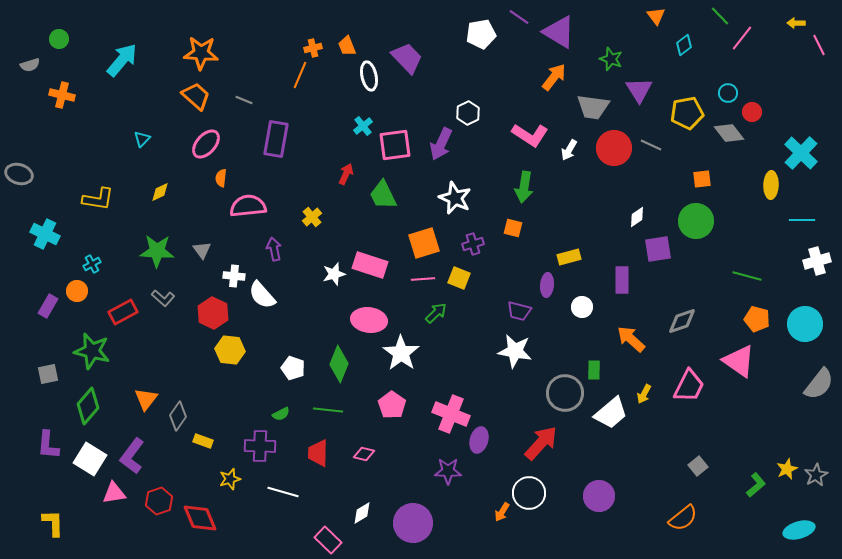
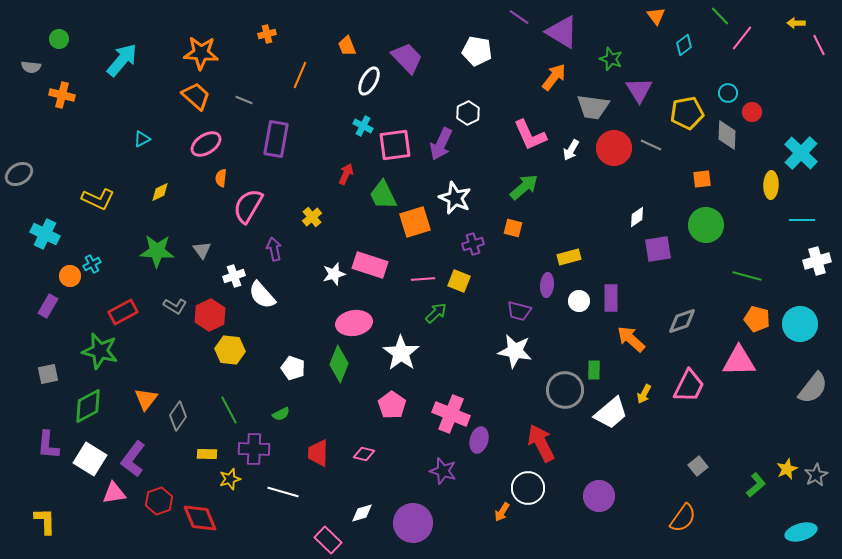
purple triangle at (559, 32): moved 3 px right
white pentagon at (481, 34): moved 4 px left, 17 px down; rotated 20 degrees clockwise
orange cross at (313, 48): moved 46 px left, 14 px up
gray semicircle at (30, 65): moved 1 px right, 2 px down; rotated 24 degrees clockwise
white ellipse at (369, 76): moved 5 px down; rotated 40 degrees clockwise
cyan cross at (363, 126): rotated 24 degrees counterclockwise
gray diamond at (729, 133): moved 2 px left, 2 px down; rotated 40 degrees clockwise
pink L-shape at (530, 135): rotated 33 degrees clockwise
cyan triangle at (142, 139): rotated 18 degrees clockwise
pink ellipse at (206, 144): rotated 16 degrees clockwise
white arrow at (569, 150): moved 2 px right
gray ellipse at (19, 174): rotated 48 degrees counterclockwise
green arrow at (524, 187): rotated 140 degrees counterclockwise
yellow L-shape at (98, 199): rotated 16 degrees clockwise
pink semicircle at (248, 206): rotated 54 degrees counterclockwise
green circle at (696, 221): moved 10 px right, 4 px down
orange square at (424, 243): moved 9 px left, 21 px up
white cross at (234, 276): rotated 25 degrees counterclockwise
yellow square at (459, 278): moved 3 px down
purple rectangle at (622, 280): moved 11 px left, 18 px down
orange circle at (77, 291): moved 7 px left, 15 px up
gray L-shape at (163, 298): moved 12 px right, 8 px down; rotated 10 degrees counterclockwise
white circle at (582, 307): moved 3 px left, 6 px up
red hexagon at (213, 313): moved 3 px left, 2 px down; rotated 8 degrees clockwise
pink ellipse at (369, 320): moved 15 px left, 3 px down; rotated 16 degrees counterclockwise
cyan circle at (805, 324): moved 5 px left
green star at (92, 351): moved 8 px right
pink triangle at (739, 361): rotated 36 degrees counterclockwise
gray semicircle at (819, 384): moved 6 px left, 4 px down
gray circle at (565, 393): moved 3 px up
green diamond at (88, 406): rotated 21 degrees clockwise
green line at (328, 410): moved 99 px left; rotated 56 degrees clockwise
yellow rectangle at (203, 441): moved 4 px right, 13 px down; rotated 18 degrees counterclockwise
red arrow at (541, 443): rotated 69 degrees counterclockwise
purple cross at (260, 446): moved 6 px left, 3 px down
purple L-shape at (132, 456): moved 1 px right, 3 px down
purple star at (448, 471): moved 5 px left; rotated 16 degrees clockwise
white circle at (529, 493): moved 1 px left, 5 px up
white diamond at (362, 513): rotated 15 degrees clockwise
orange semicircle at (683, 518): rotated 16 degrees counterclockwise
yellow L-shape at (53, 523): moved 8 px left, 2 px up
cyan ellipse at (799, 530): moved 2 px right, 2 px down
